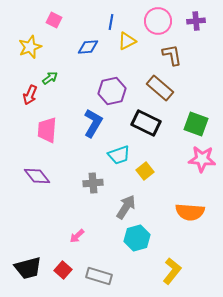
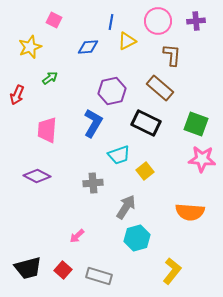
brown L-shape: rotated 15 degrees clockwise
red arrow: moved 13 px left
purple diamond: rotated 24 degrees counterclockwise
